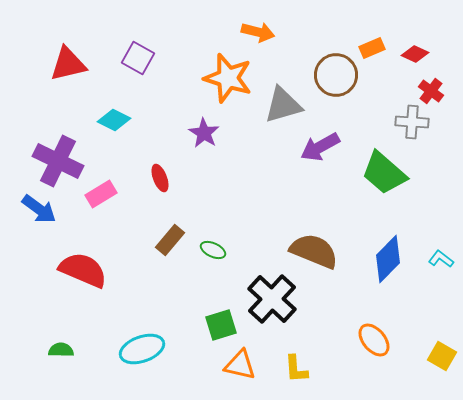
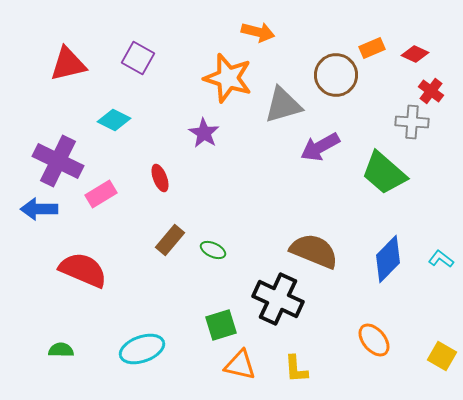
blue arrow: rotated 144 degrees clockwise
black cross: moved 6 px right; rotated 18 degrees counterclockwise
